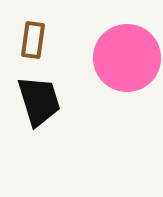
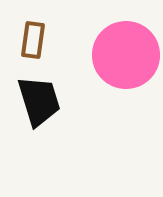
pink circle: moved 1 px left, 3 px up
